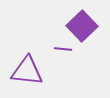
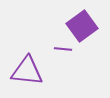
purple square: rotated 8 degrees clockwise
